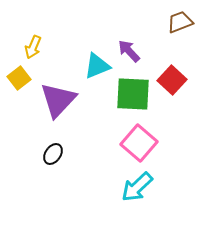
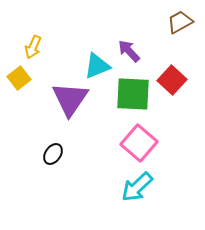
brown trapezoid: rotated 8 degrees counterclockwise
purple triangle: moved 12 px right, 1 px up; rotated 9 degrees counterclockwise
